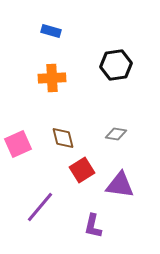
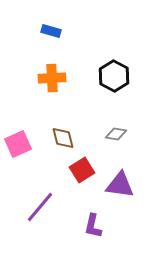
black hexagon: moved 2 px left, 11 px down; rotated 24 degrees counterclockwise
